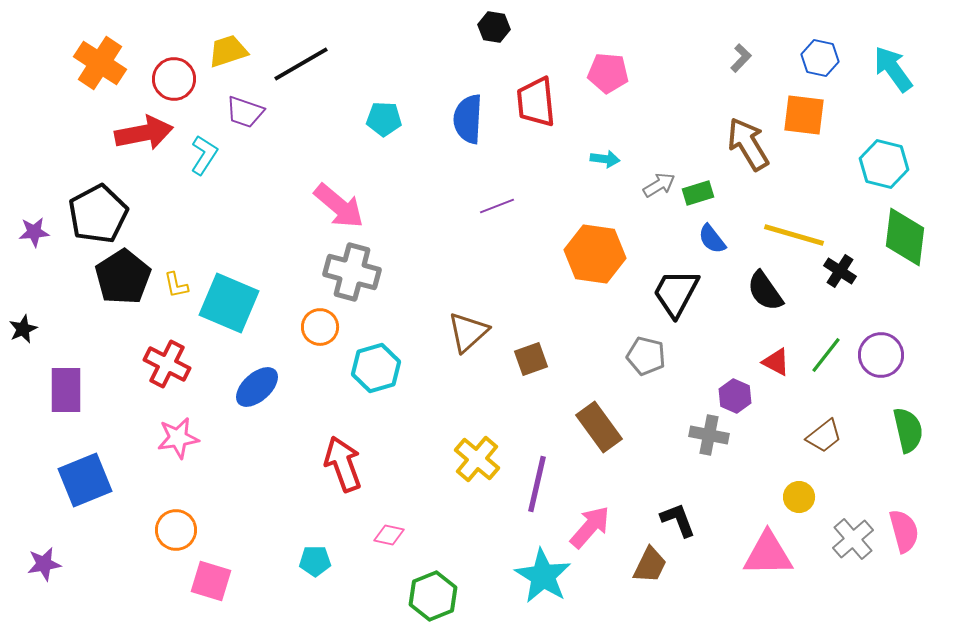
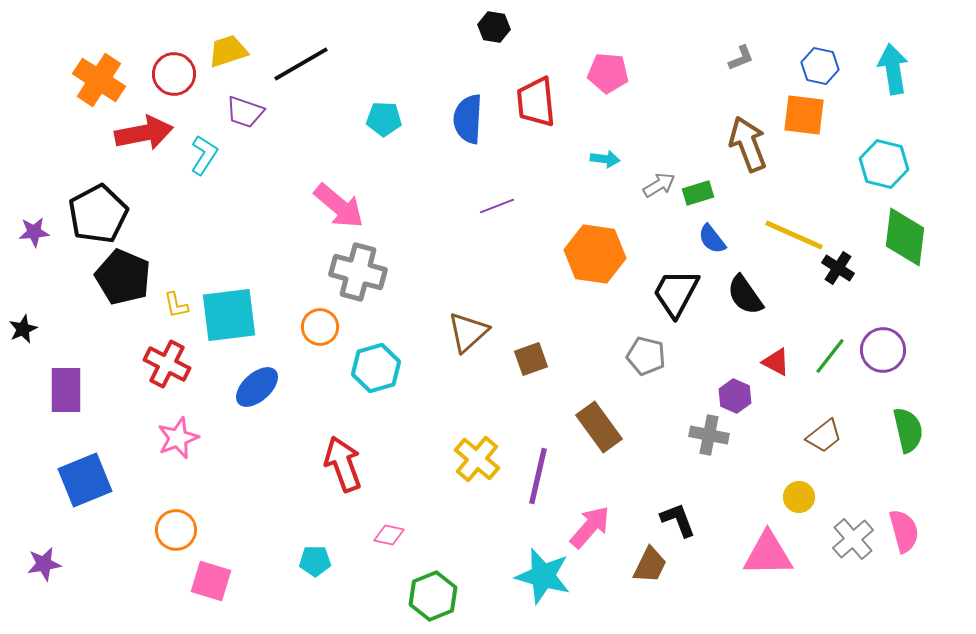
gray L-shape at (741, 58): rotated 24 degrees clockwise
blue hexagon at (820, 58): moved 8 px down
orange cross at (100, 63): moved 1 px left, 17 px down
cyan arrow at (893, 69): rotated 27 degrees clockwise
red circle at (174, 79): moved 5 px up
brown arrow at (748, 144): rotated 10 degrees clockwise
yellow line at (794, 235): rotated 8 degrees clockwise
black cross at (840, 271): moved 2 px left, 3 px up
gray cross at (352, 272): moved 6 px right
black pentagon at (123, 277): rotated 16 degrees counterclockwise
yellow L-shape at (176, 285): moved 20 px down
black semicircle at (765, 291): moved 20 px left, 4 px down
cyan square at (229, 303): moved 12 px down; rotated 30 degrees counterclockwise
green line at (826, 355): moved 4 px right, 1 px down
purple circle at (881, 355): moved 2 px right, 5 px up
pink star at (178, 438): rotated 12 degrees counterclockwise
purple line at (537, 484): moved 1 px right, 8 px up
cyan star at (543, 576): rotated 16 degrees counterclockwise
